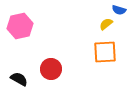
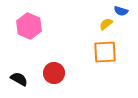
blue semicircle: moved 2 px right, 1 px down
pink hexagon: moved 9 px right; rotated 25 degrees counterclockwise
red circle: moved 3 px right, 4 px down
